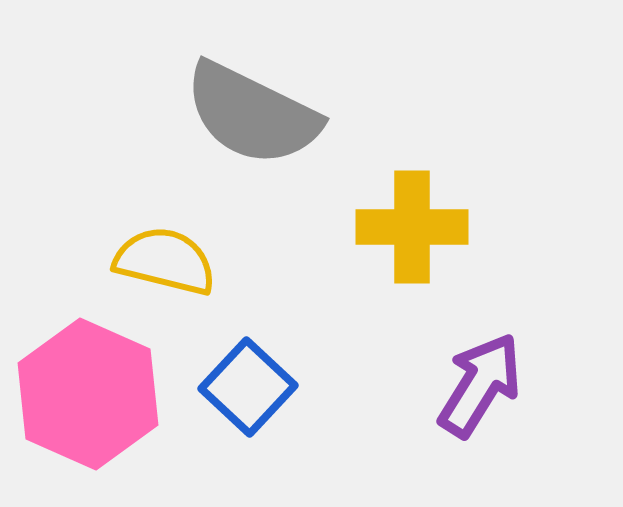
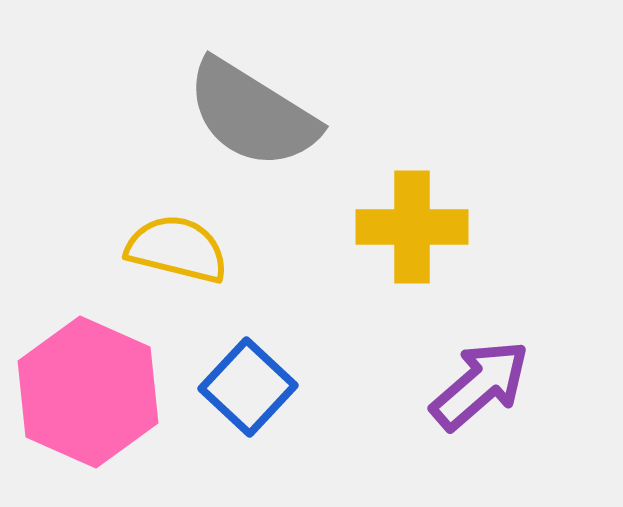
gray semicircle: rotated 6 degrees clockwise
yellow semicircle: moved 12 px right, 12 px up
purple arrow: rotated 17 degrees clockwise
pink hexagon: moved 2 px up
